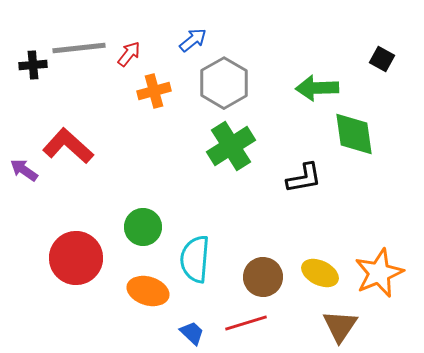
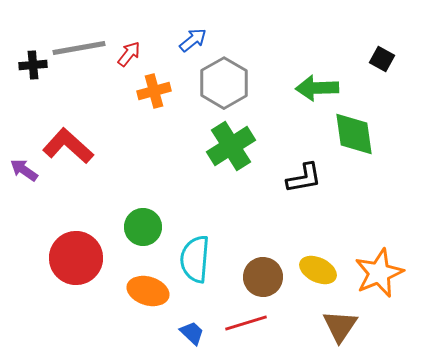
gray line: rotated 4 degrees counterclockwise
yellow ellipse: moved 2 px left, 3 px up
